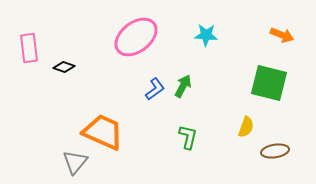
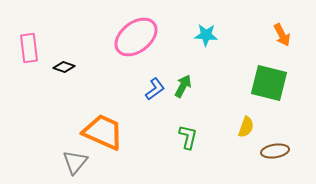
orange arrow: rotated 40 degrees clockwise
